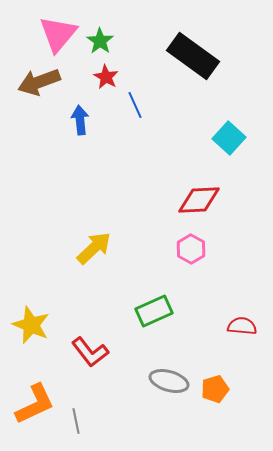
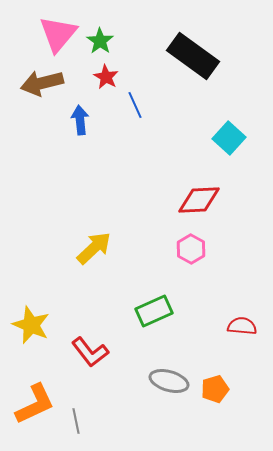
brown arrow: moved 3 px right, 1 px down; rotated 6 degrees clockwise
